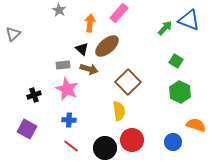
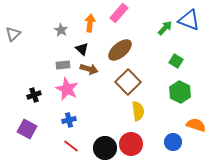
gray star: moved 2 px right, 20 px down
brown ellipse: moved 13 px right, 4 px down
yellow semicircle: moved 19 px right
blue cross: rotated 16 degrees counterclockwise
red circle: moved 1 px left, 4 px down
